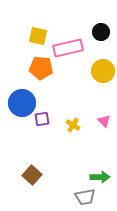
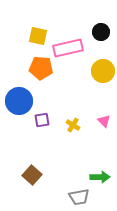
blue circle: moved 3 px left, 2 px up
purple square: moved 1 px down
gray trapezoid: moved 6 px left
